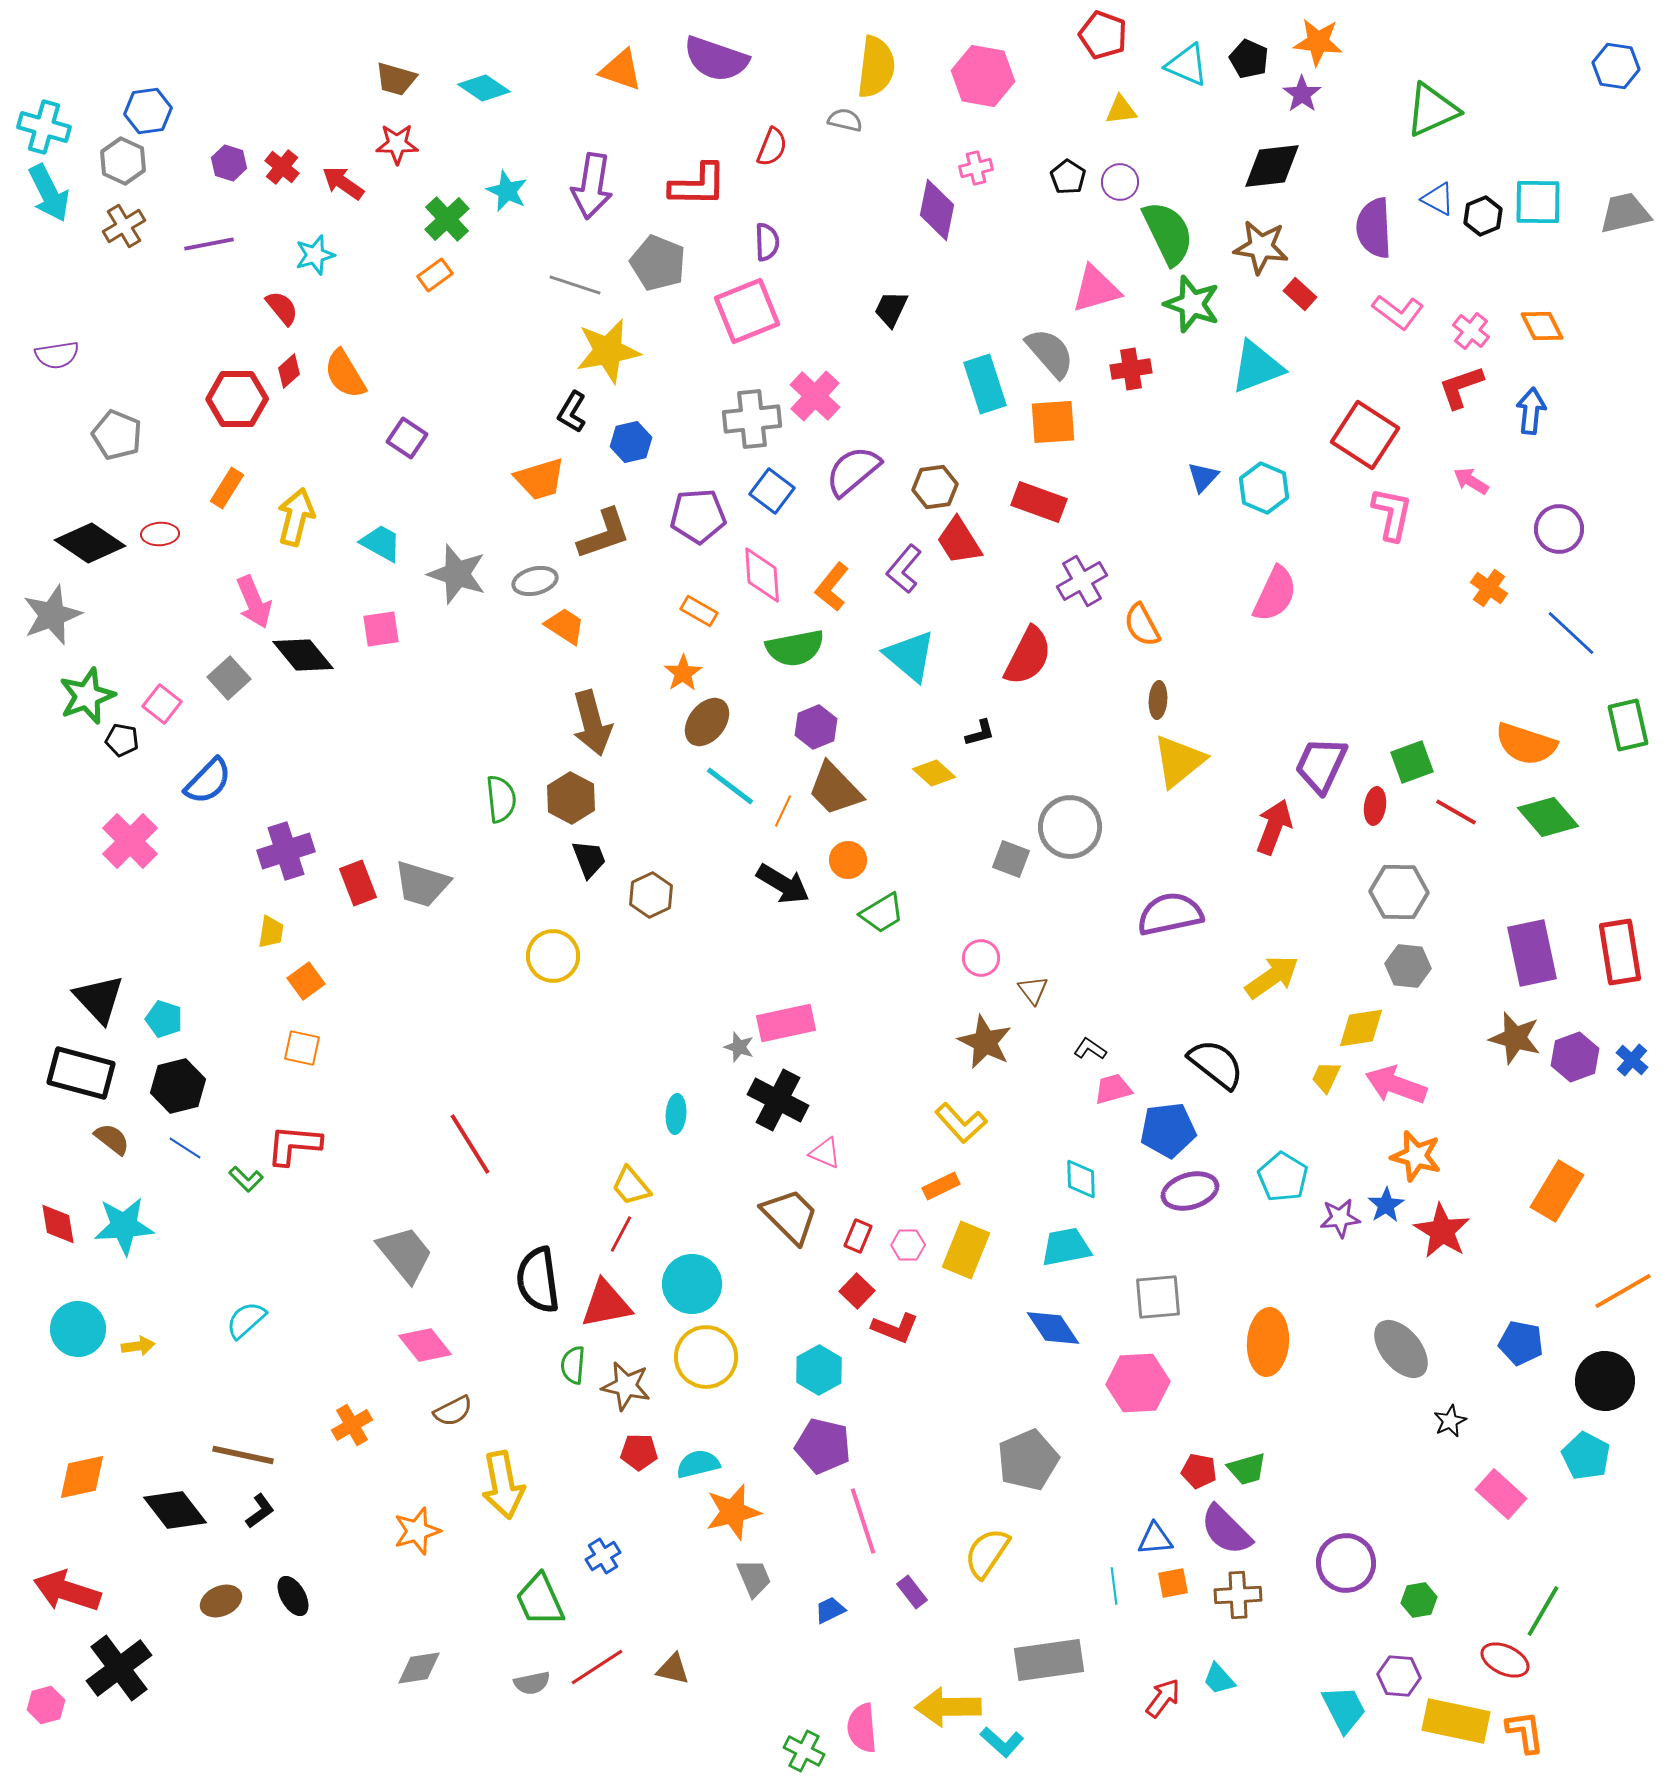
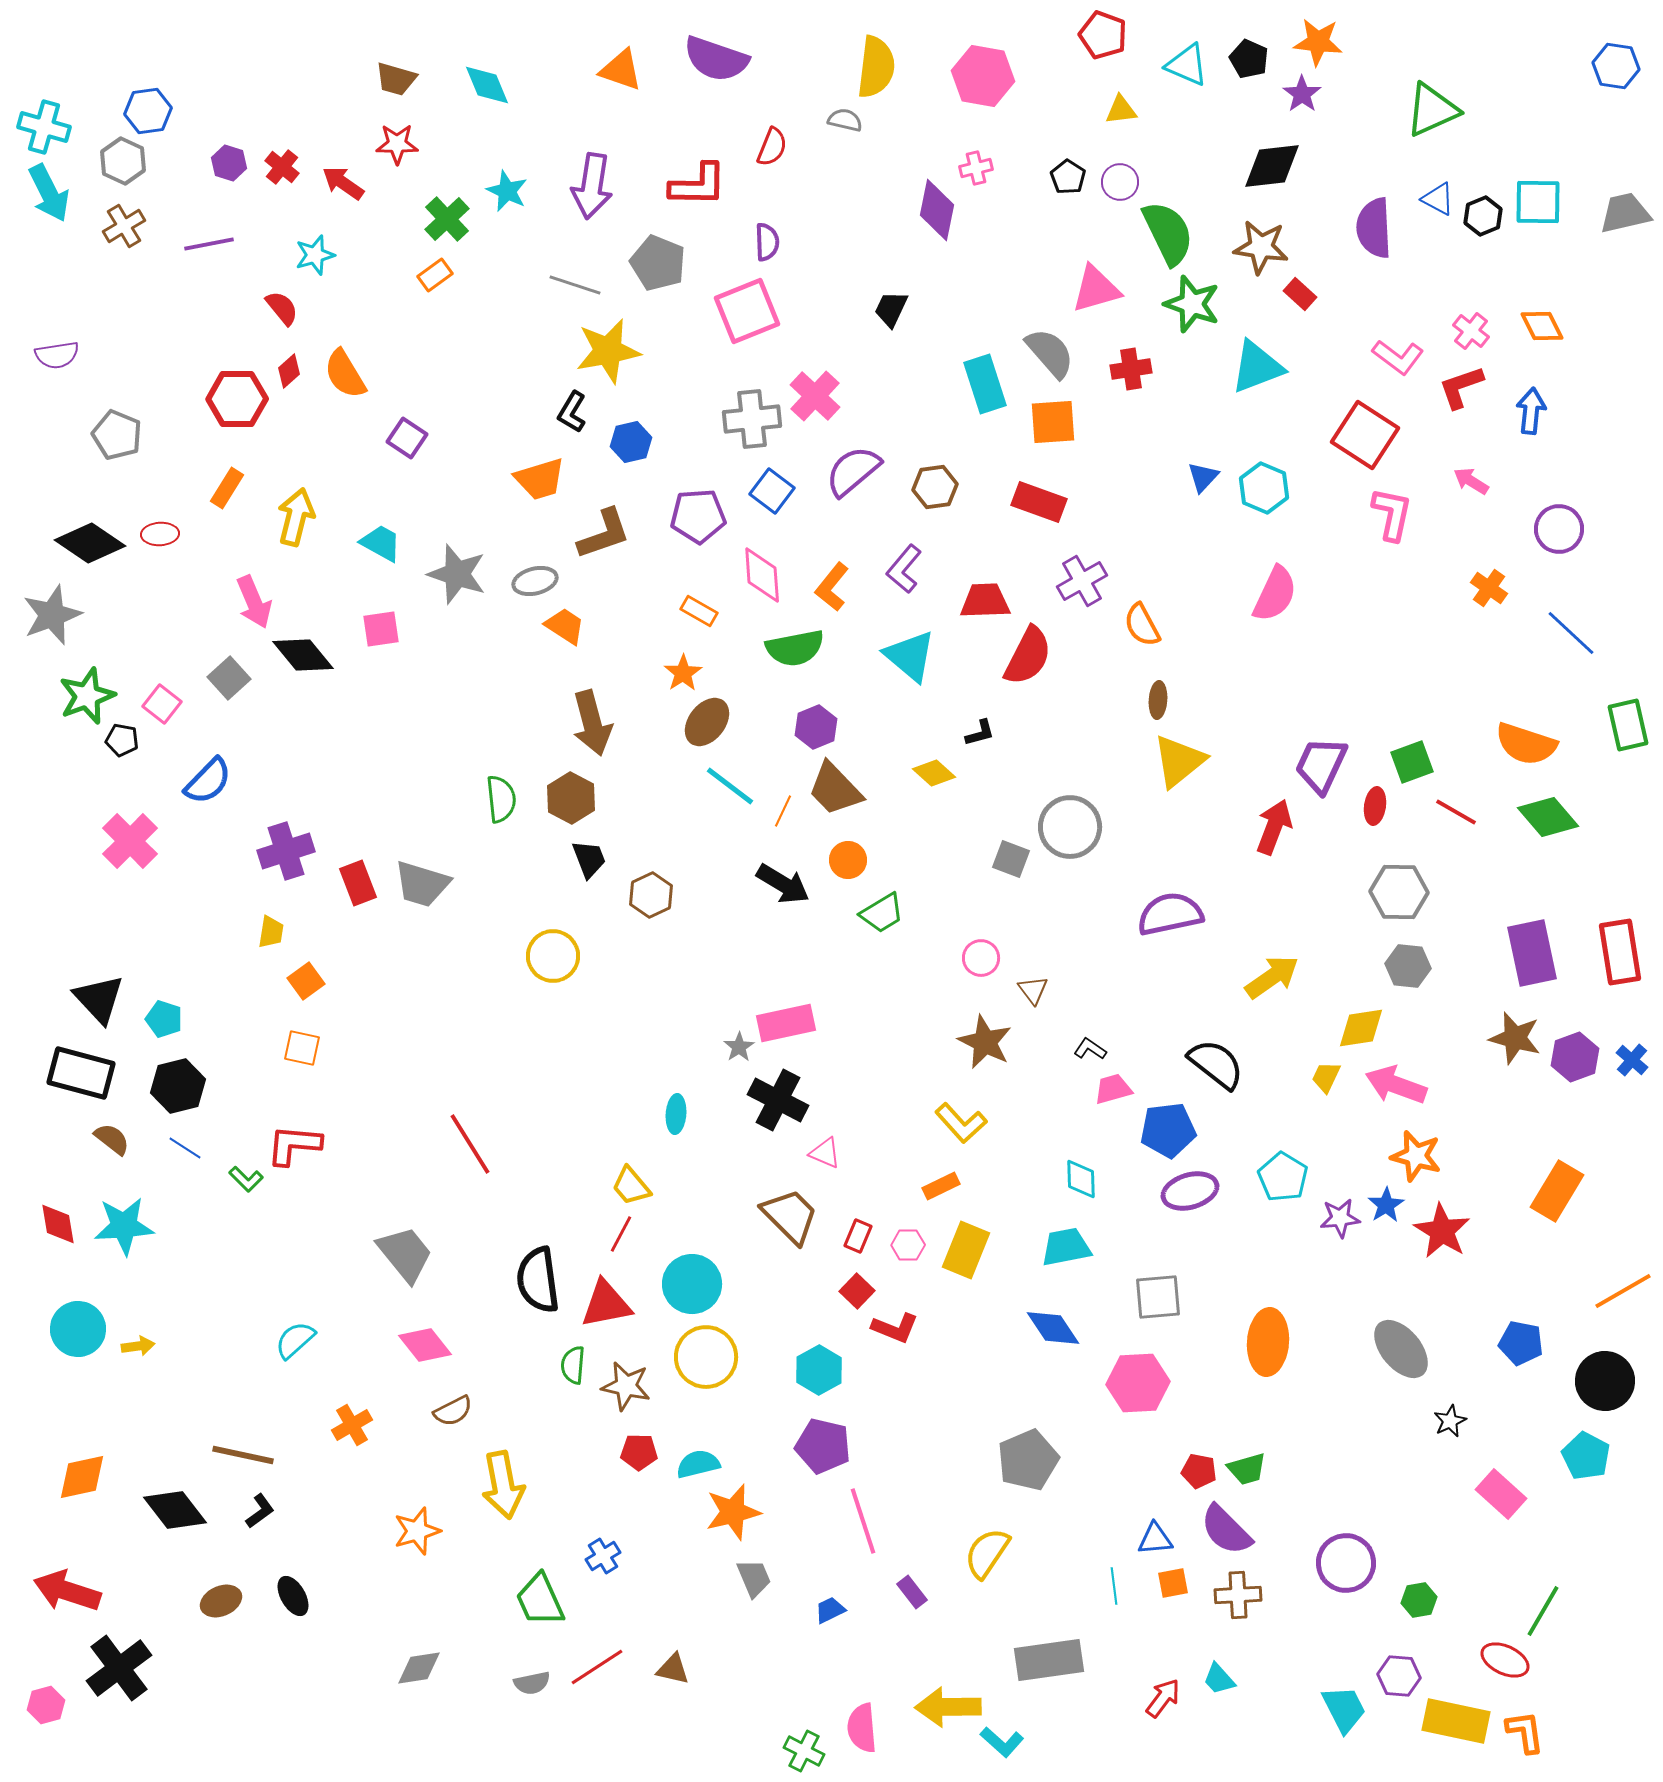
cyan diamond at (484, 88): moved 3 px right, 3 px up; rotated 33 degrees clockwise
pink L-shape at (1398, 312): moved 45 px down
red trapezoid at (959, 541): moved 26 px right, 60 px down; rotated 120 degrees clockwise
gray star at (739, 1047): rotated 20 degrees clockwise
cyan semicircle at (246, 1320): moved 49 px right, 20 px down
